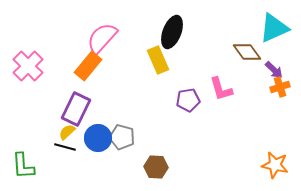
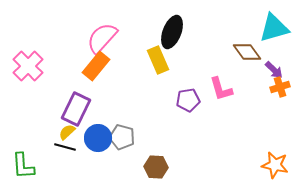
cyan triangle: rotated 8 degrees clockwise
orange rectangle: moved 8 px right
